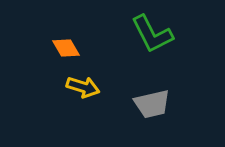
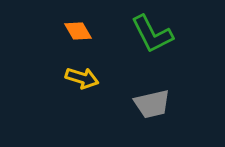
orange diamond: moved 12 px right, 17 px up
yellow arrow: moved 1 px left, 9 px up
